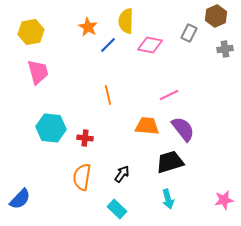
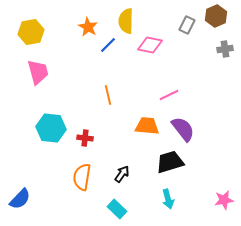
gray rectangle: moved 2 px left, 8 px up
